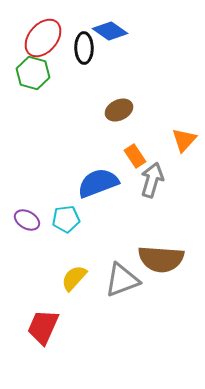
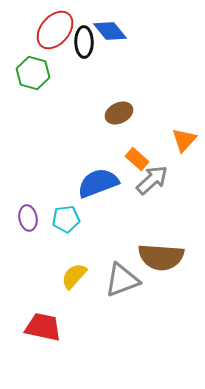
blue diamond: rotated 16 degrees clockwise
red ellipse: moved 12 px right, 8 px up
black ellipse: moved 6 px up
brown ellipse: moved 3 px down
orange rectangle: moved 2 px right, 3 px down; rotated 15 degrees counterclockwise
gray arrow: rotated 32 degrees clockwise
purple ellipse: moved 1 px right, 2 px up; rotated 50 degrees clockwise
brown semicircle: moved 2 px up
yellow semicircle: moved 2 px up
red trapezoid: rotated 78 degrees clockwise
